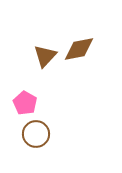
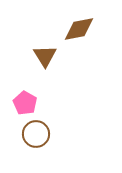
brown diamond: moved 20 px up
brown triangle: rotated 15 degrees counterclockwise
